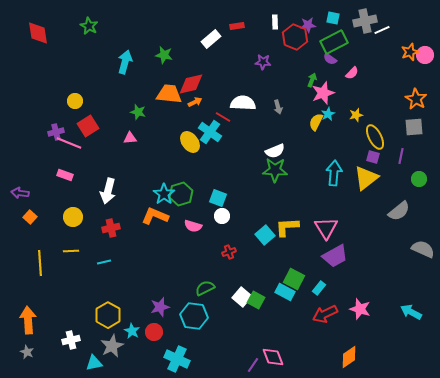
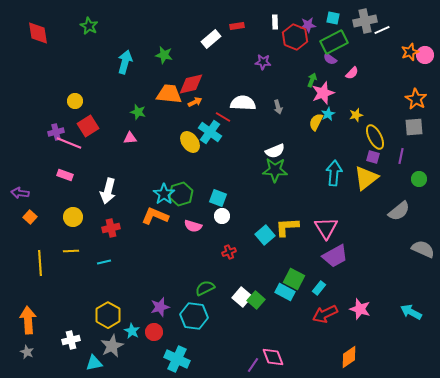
green square at (256, 300): rotated 12 degrees clockwise
